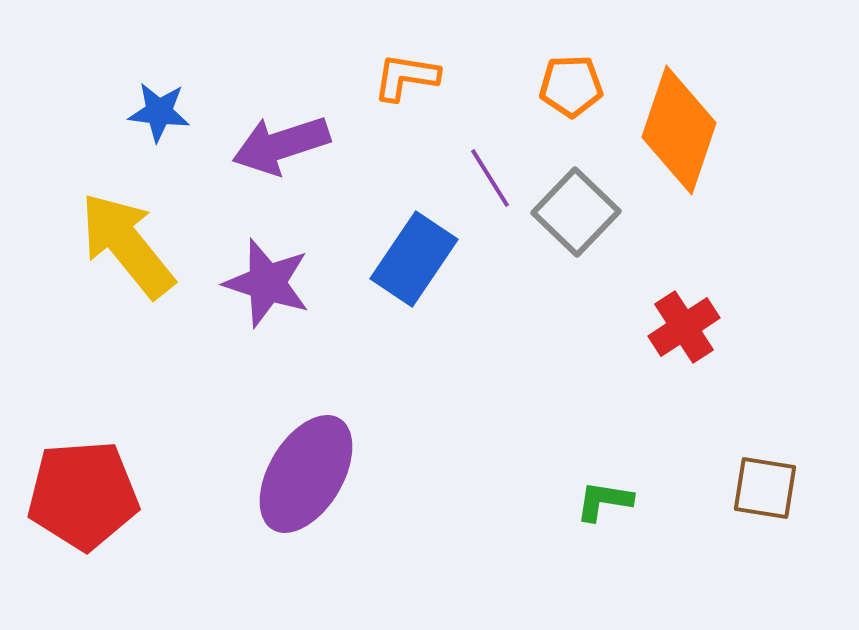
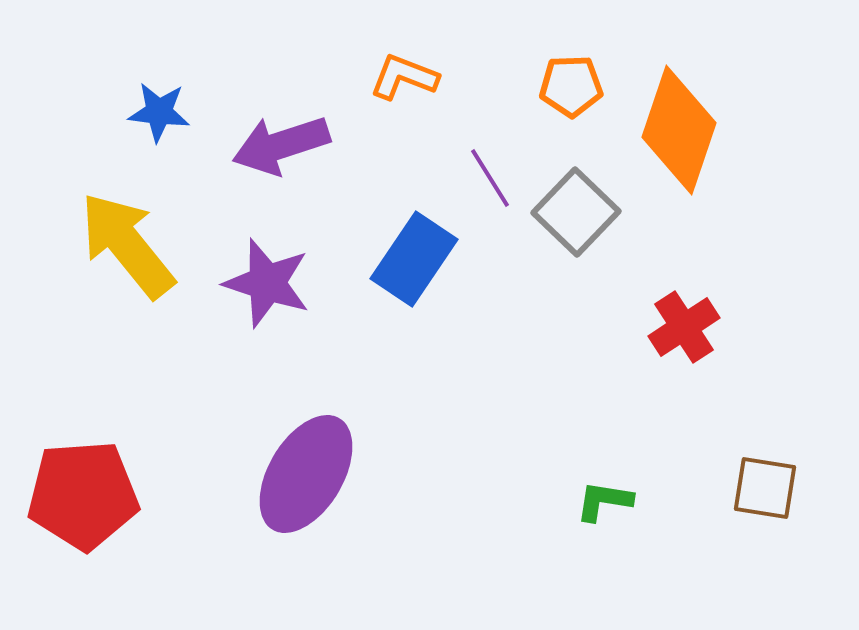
orange L-shape: moved 2 px left; rotated 12 degrees clockwise
